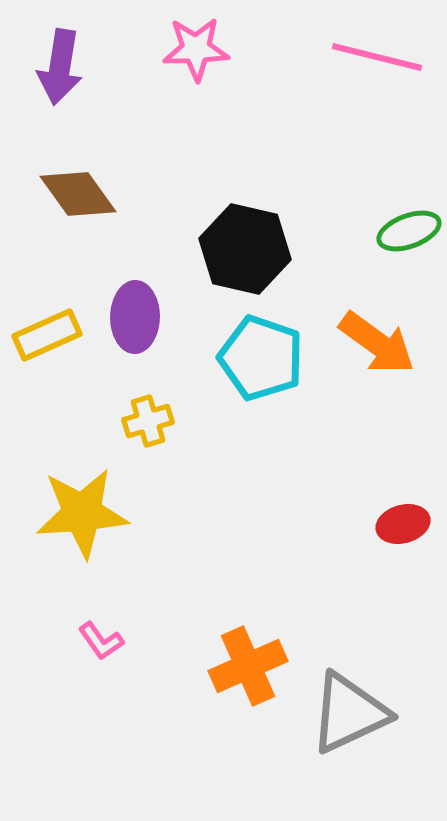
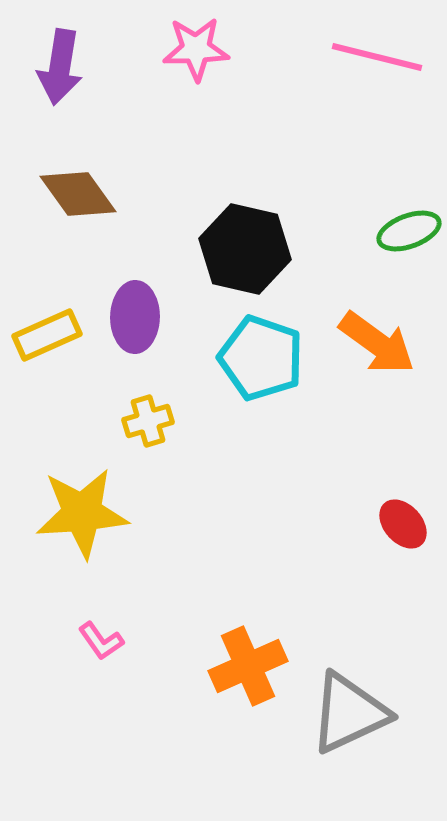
red ellipse: rotated 63 degrees clockwise
